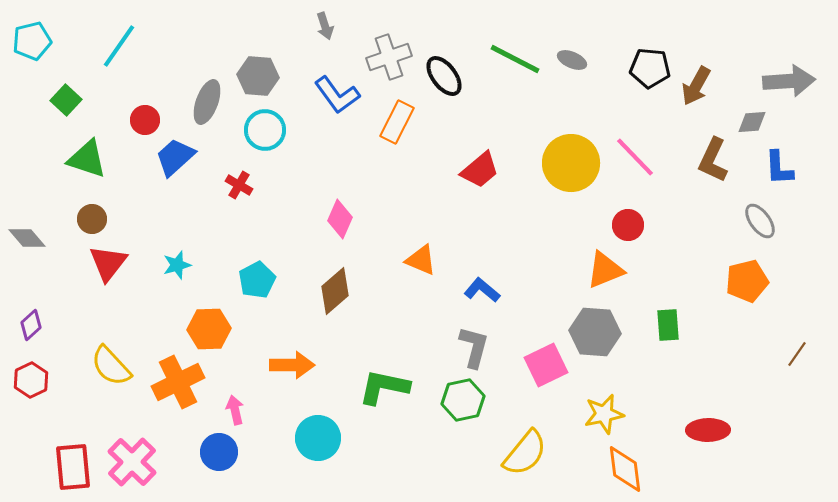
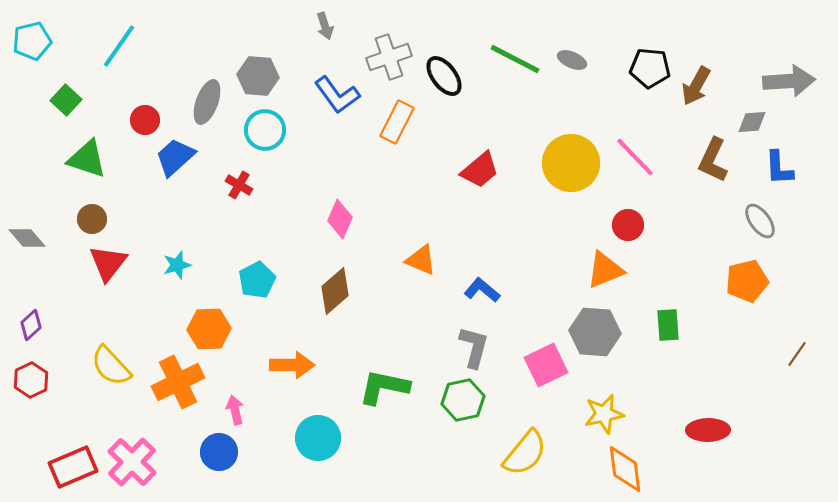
red rectangle at (73, 467): rotated 72 degrees clockwise
